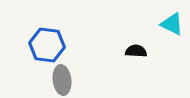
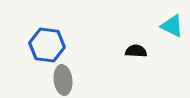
cyan triangle: moved 2 px down
gray ellipse: moved 1 px right
